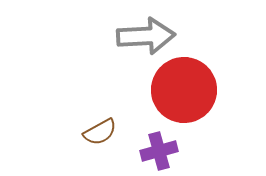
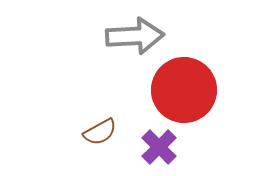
gray arrow: moved 11 px left
purple cross: moved 4 px up; rotated 30 degrees counterclockwise
